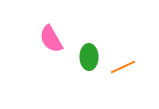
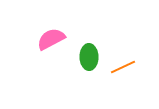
pink semicircle: rotated 92 degrees clockwise
